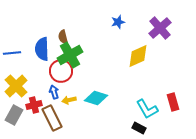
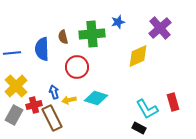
green cross: moved 22 px right, 21 px up; rotated 25 degrees clockwise
red circle: moved 16 px right, 4 px up
